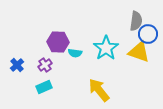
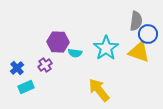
blue cross: moved 3 px down
cyan rectangle: moved 18 px left
